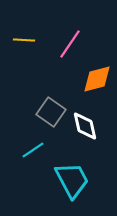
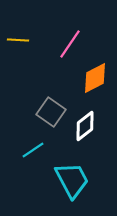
yellow line: moved 6 px left
orange diamond: moved 2 px left, 1 px up; rotated 12 degrees counterclockwise
white diamond: rotated 64 degrees clockwise
